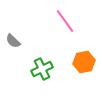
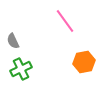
gray semicircle: rotated 21 degrees clockwise
green cross: moved 21 px left
